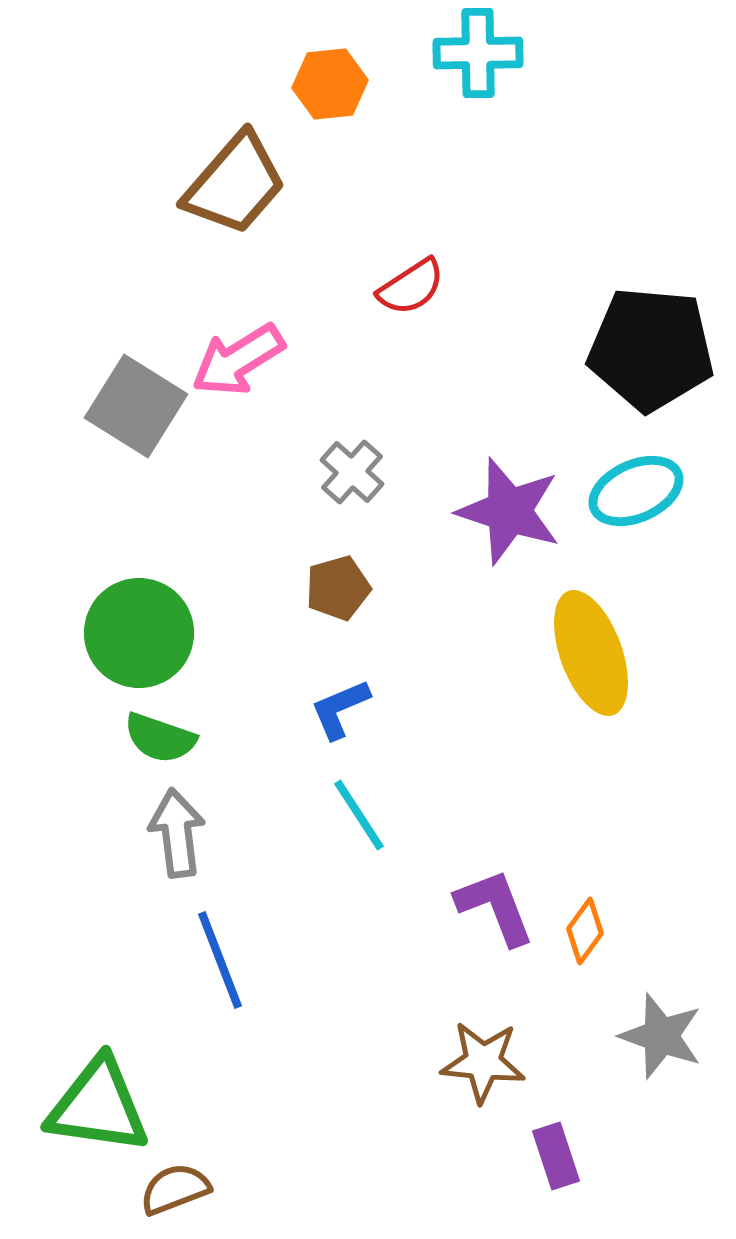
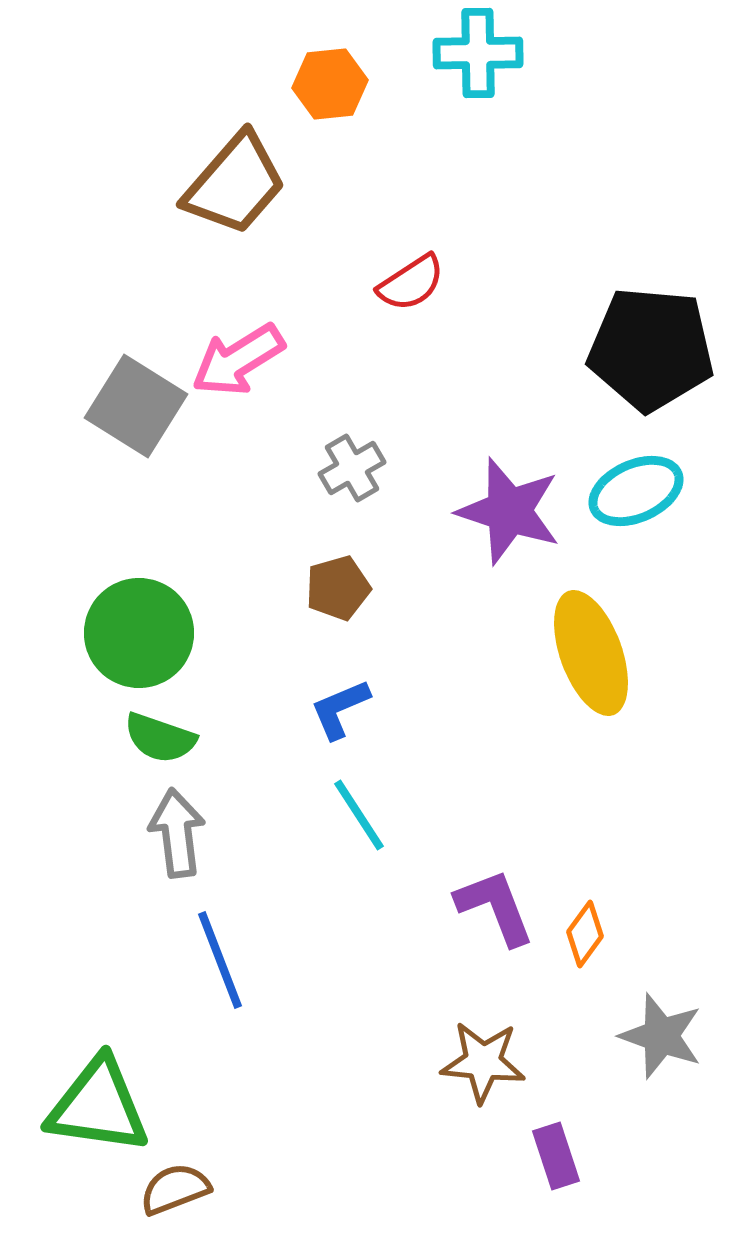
red semicircle: moved 4 px up
gray cross: moved 4 px up; rotated 18 degrees clockwise
orange diamond: moved 3 px down
